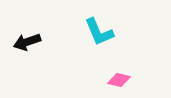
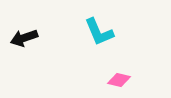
black arrow: moved 3 px left, 4 px up
